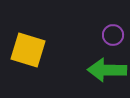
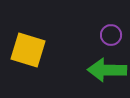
purple circle: moved 2 px left
